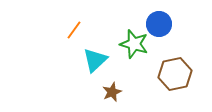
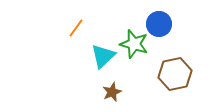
orange line: moved 2 px right, 2 px up
cyan triangle: moved 8 px right, 4 px up
